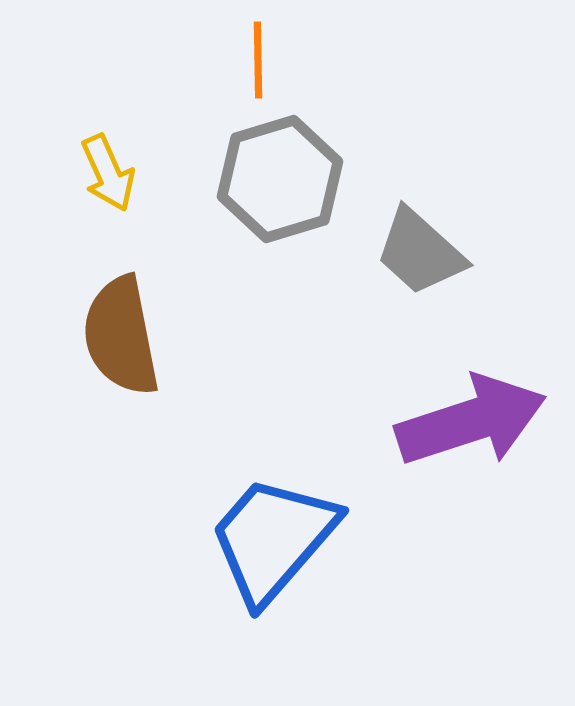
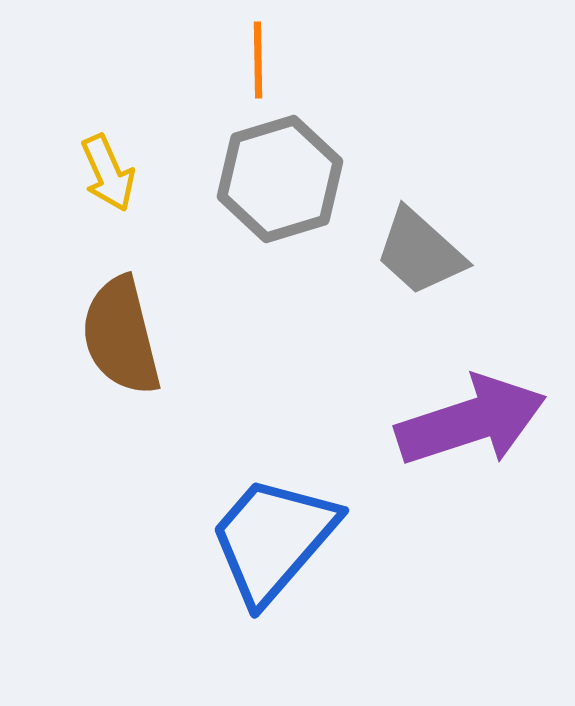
brown semicircle: rotated 3 degrees counterclockwise
